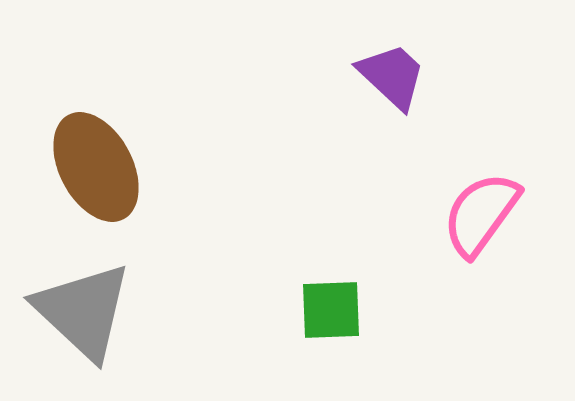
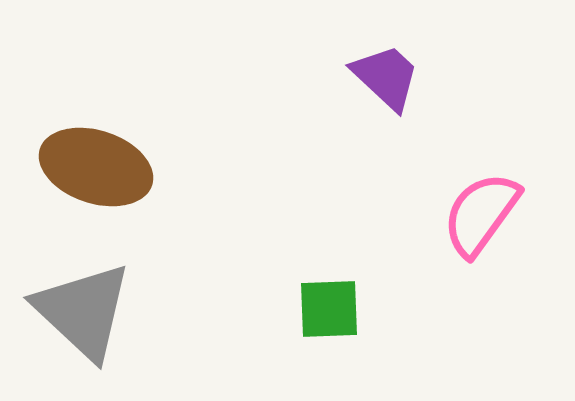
purple trapezoid: moved 6 px left, 1 px down
brown ellipse: rotated 44 degrees counterclockwise
green square: moved 2 px left, 1 px up
